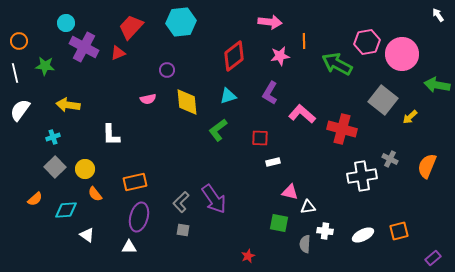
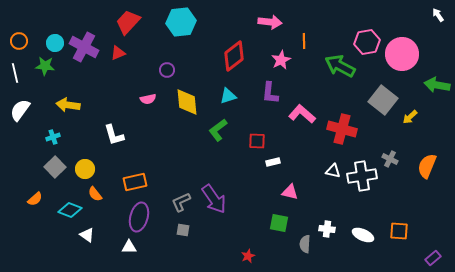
cyan circle at (66, 23): moved 11 px left, 20 px down
red trapezoid at (131, 27): moved 3 px left, 5 px up
pink star at (280, 56): moved 1 px right, 4 px down; rotated 18 degrees counterclockwise
green arrow at (337, 64): moved 3 px right, 2 px down
purple L-shape at (270, 93): rotated 25 degrees counterclockwise
white L-shape at (111, 135): moved 3 px right; rotated 15 degrees counterclockwise
red square at (260, 138): moved 3 px left, 3 px down
gray L-shape at (181, 202): rotated 20 degrees clockwise
white triangle at (308, 207): moved 25 px right, 36 px up; rotated 21 degrees clockwise
cyan diamond at (66, 210): moved 4 px right; rotated 25 degrees clockwise
white cross at (325, 231): moved 2 px right, 2 px up
orange square at (399, 231): rotated 18 degrees clockwise
white ellipse at (363, 235): rotated 50 degrees clockwise
